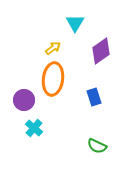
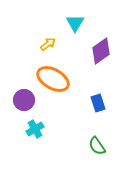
yellow arrow: moved 5 px left, 4 px up
orange ellipse: rotated 68 degrees counterclockwise
blue rectangle: moved 4 px right, 6 px down
cyan cross: moved 1 px right, 1 px down; rotated 18 degrees clockwise
green semicircle: rotated 30 degrees clockwise
